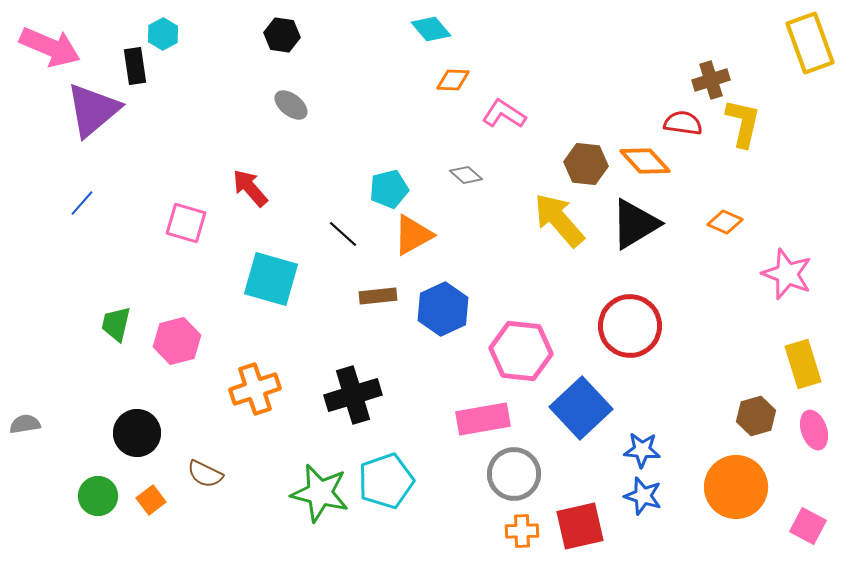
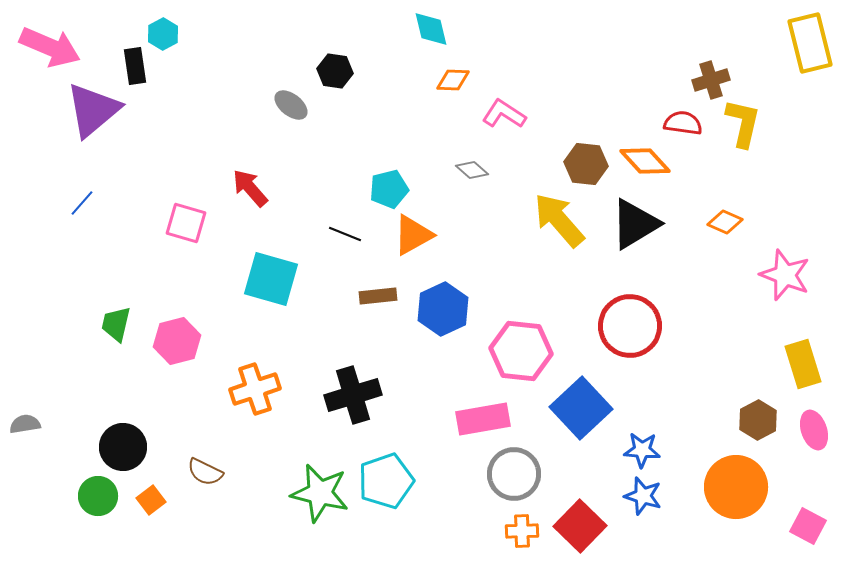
cyan diamond at (431, 29): rotated 27 degrees clockwise
black hexagon at (282, 35): moved 53 px right, 36 px down
yellow rectangle at (810, 43): rotated 6 degrees clockwise
gray diamond at (466, 175): moved 6 px right, 5 px up
black line at (343, 234): moved 2 px right; rotated 20 degrees counterclockwise
pink star at (787, 274): moved 2 px left, 1 px down
brown hexagon at (756, 416): moved 2 px right, 4 px down; rotated 12 degrees counterclockwise
black circle at (137, 433): moved 14 px left, 14 px down
brown semicircle at (205, 474): moved 2 px up
red square at (580, 526): rotated 33 degrees counterclockwise
